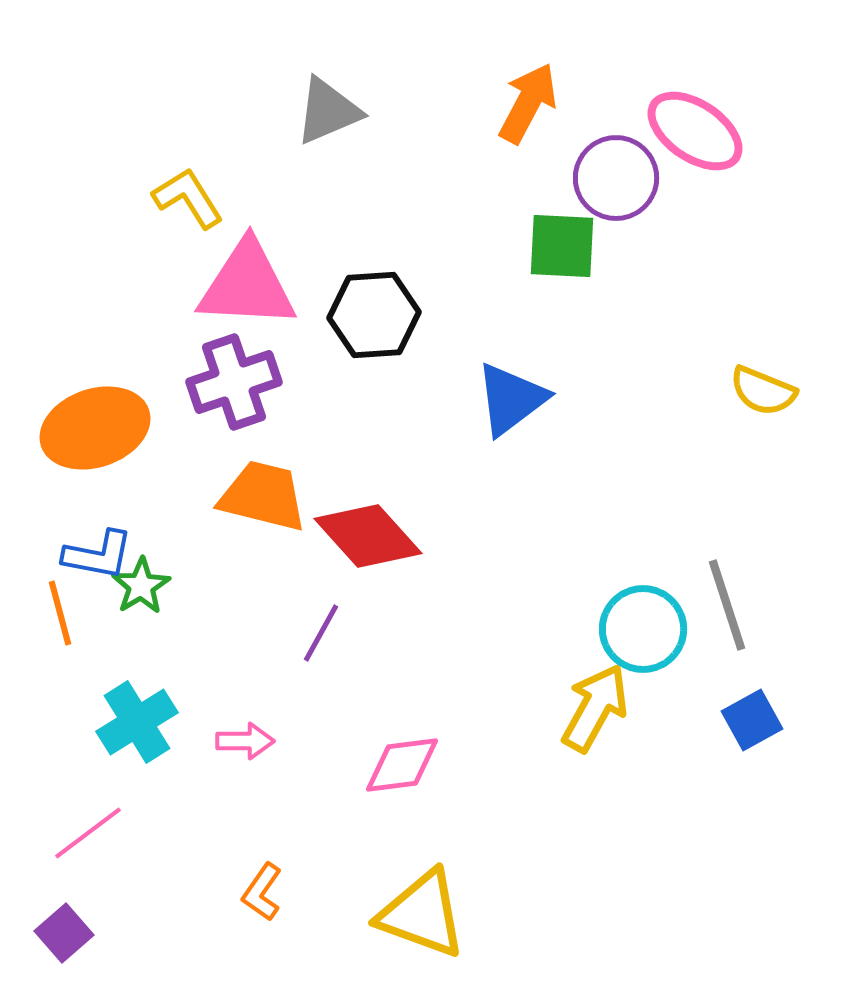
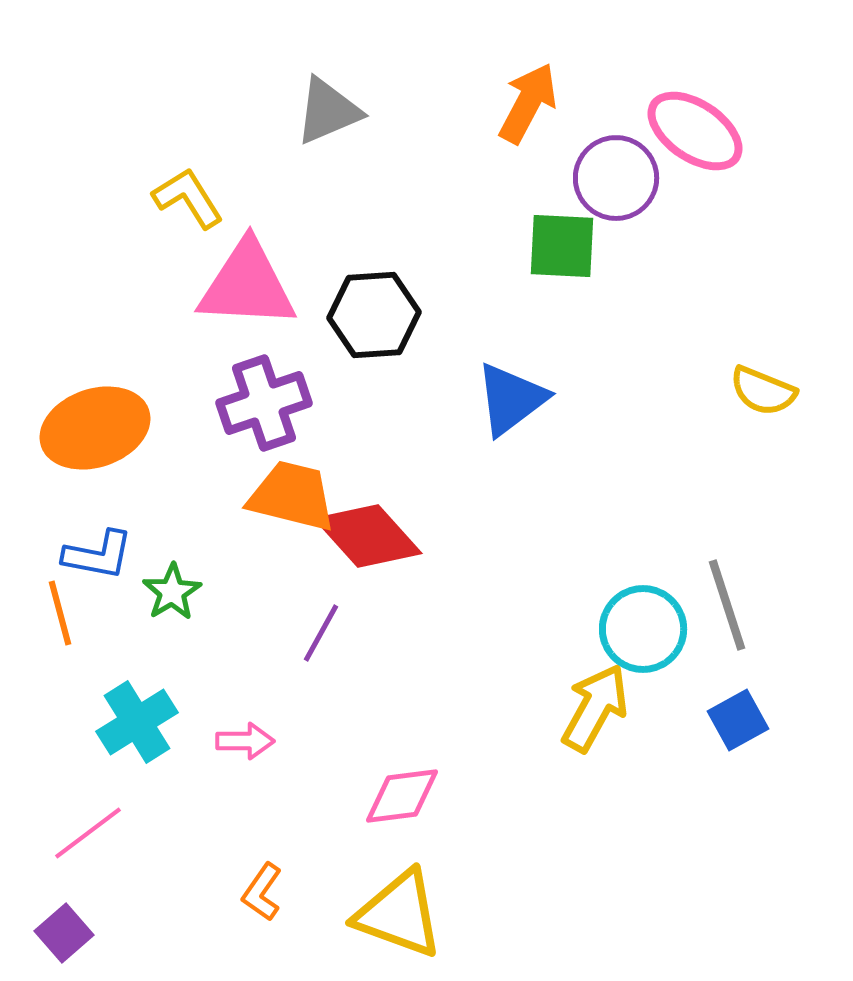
purple cross: moved 30 px right, 21 px down
orange trapezoid: moved 29 px right
green star: moved 31 px right, 6 px down
blue square: moved 14 px left
pink diamond: moved 31 px down
yellow triangle: moved 23 px left
